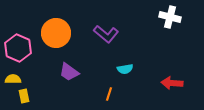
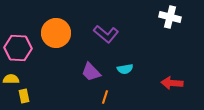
pink hexagon: rotated 20 degrees counterclockwise
purple trapezoid: moved 22 px right; rotated 10 degrees clockwise
yellow semicircle: moved 2 px left
orange line: moved 4 px left, 3 px down
